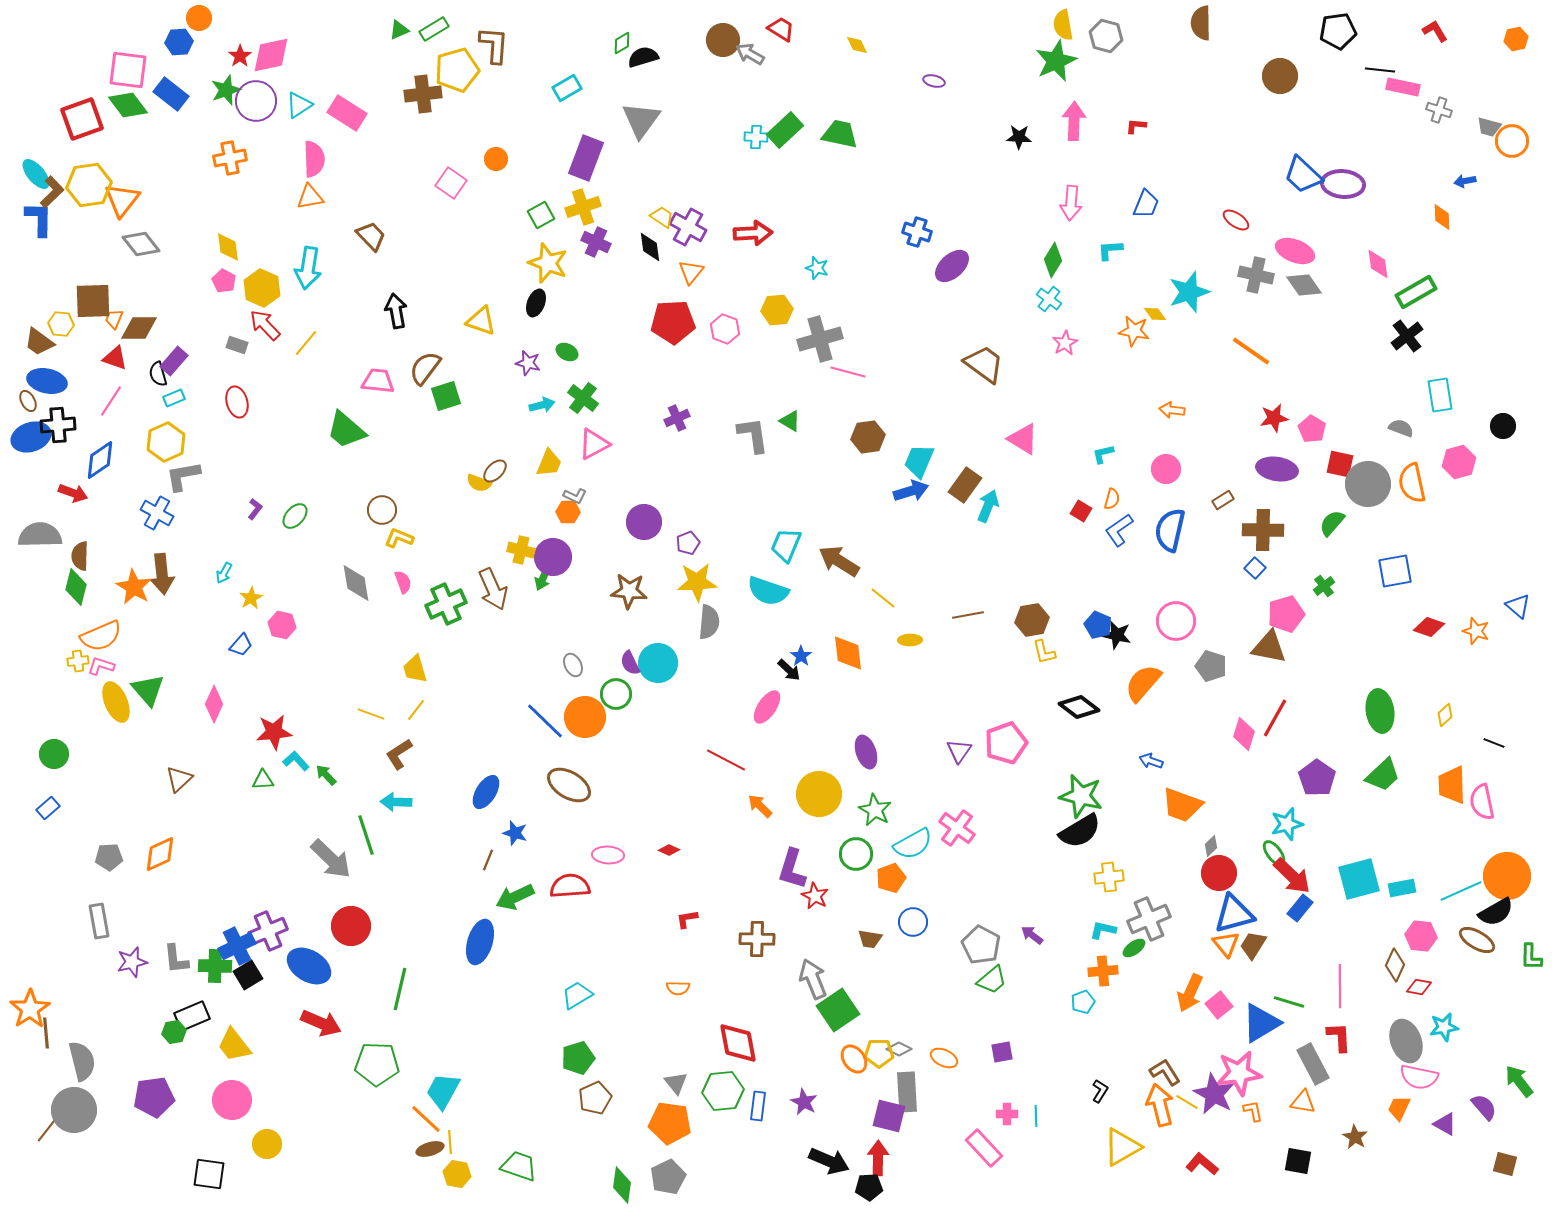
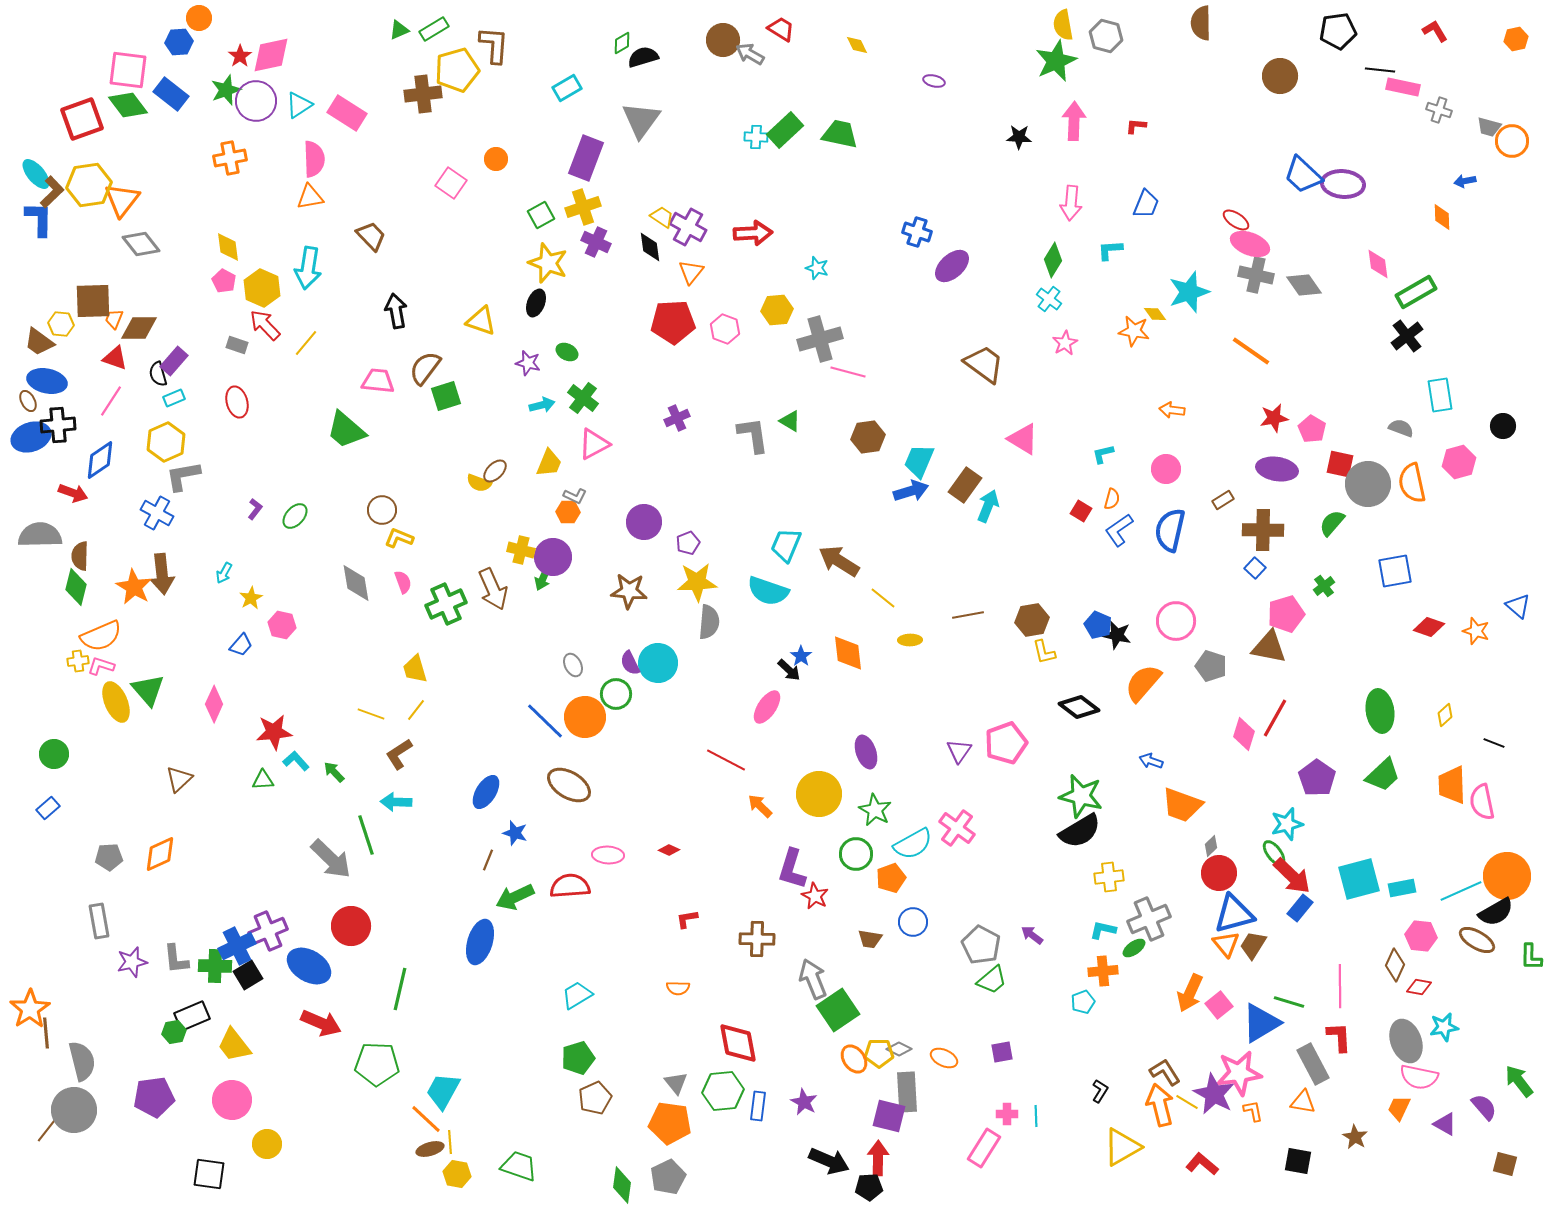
pink ellipse at (1295, 251): moved 45 px left, 7 px up
green arrow at (326, 775): moved 8 px right, 3 px up
pink rectangle at (984, 1148): rotated 75 degrees clockwise
